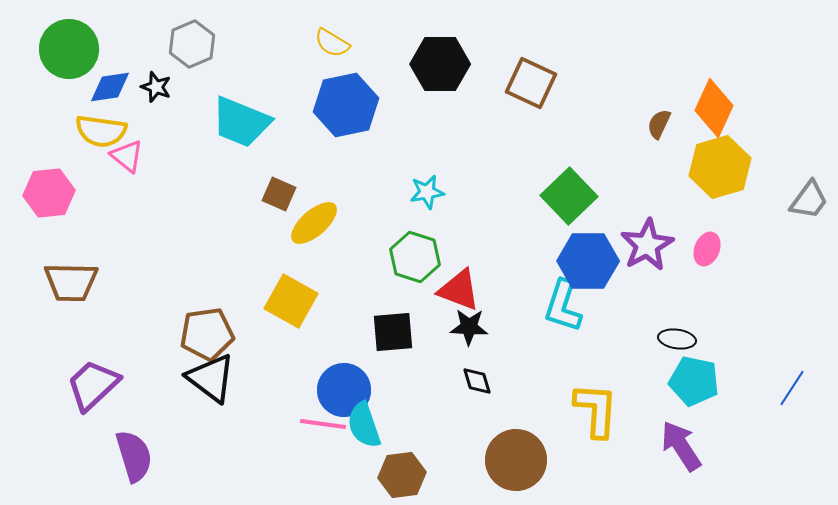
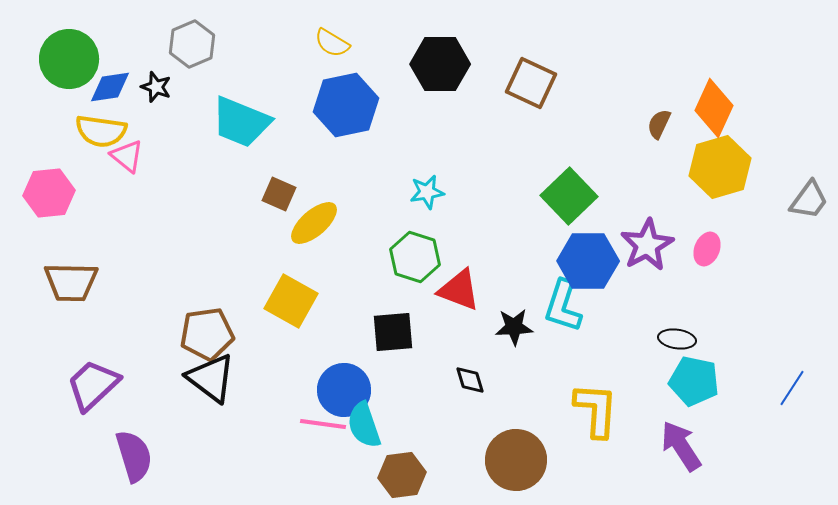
green circle at (69, 49): moved 10 px down
black star at (469, 327): moved 45 px right; rotated 6 degrees counterclockwise
black diamond at (477, 381): moved 7 px left, 1 px up
